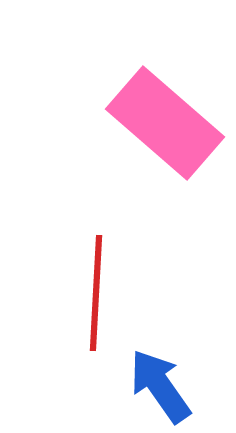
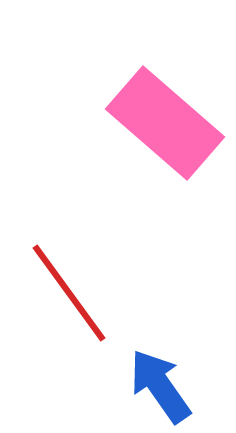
red line: moved 27 px left; rotated 39 degrees counterclockwise
